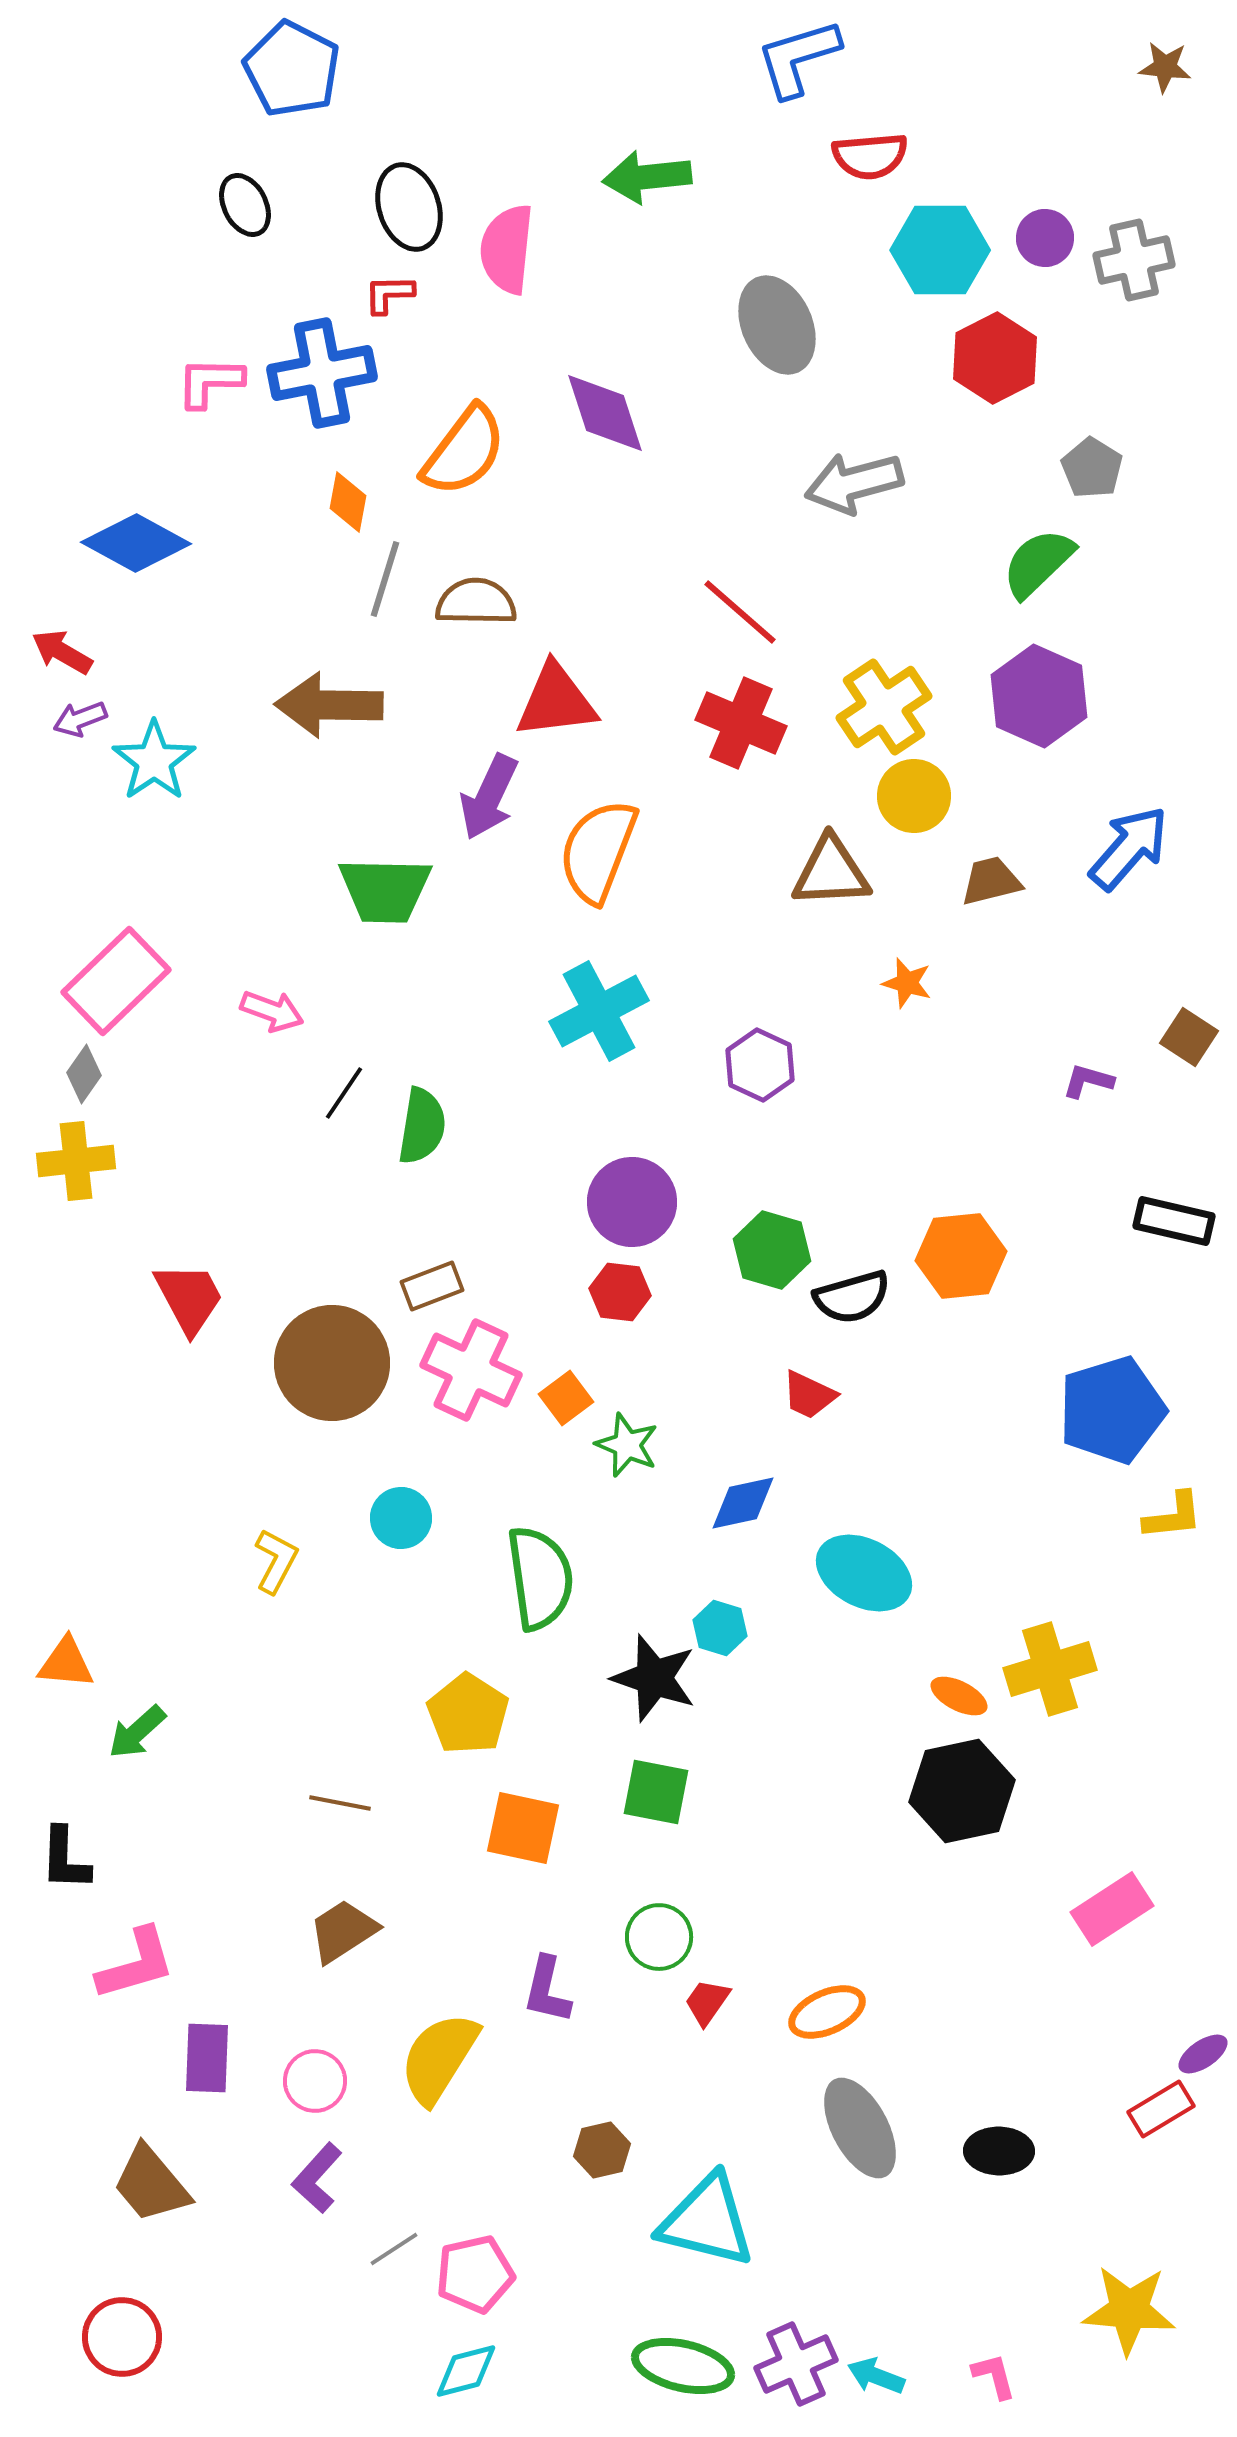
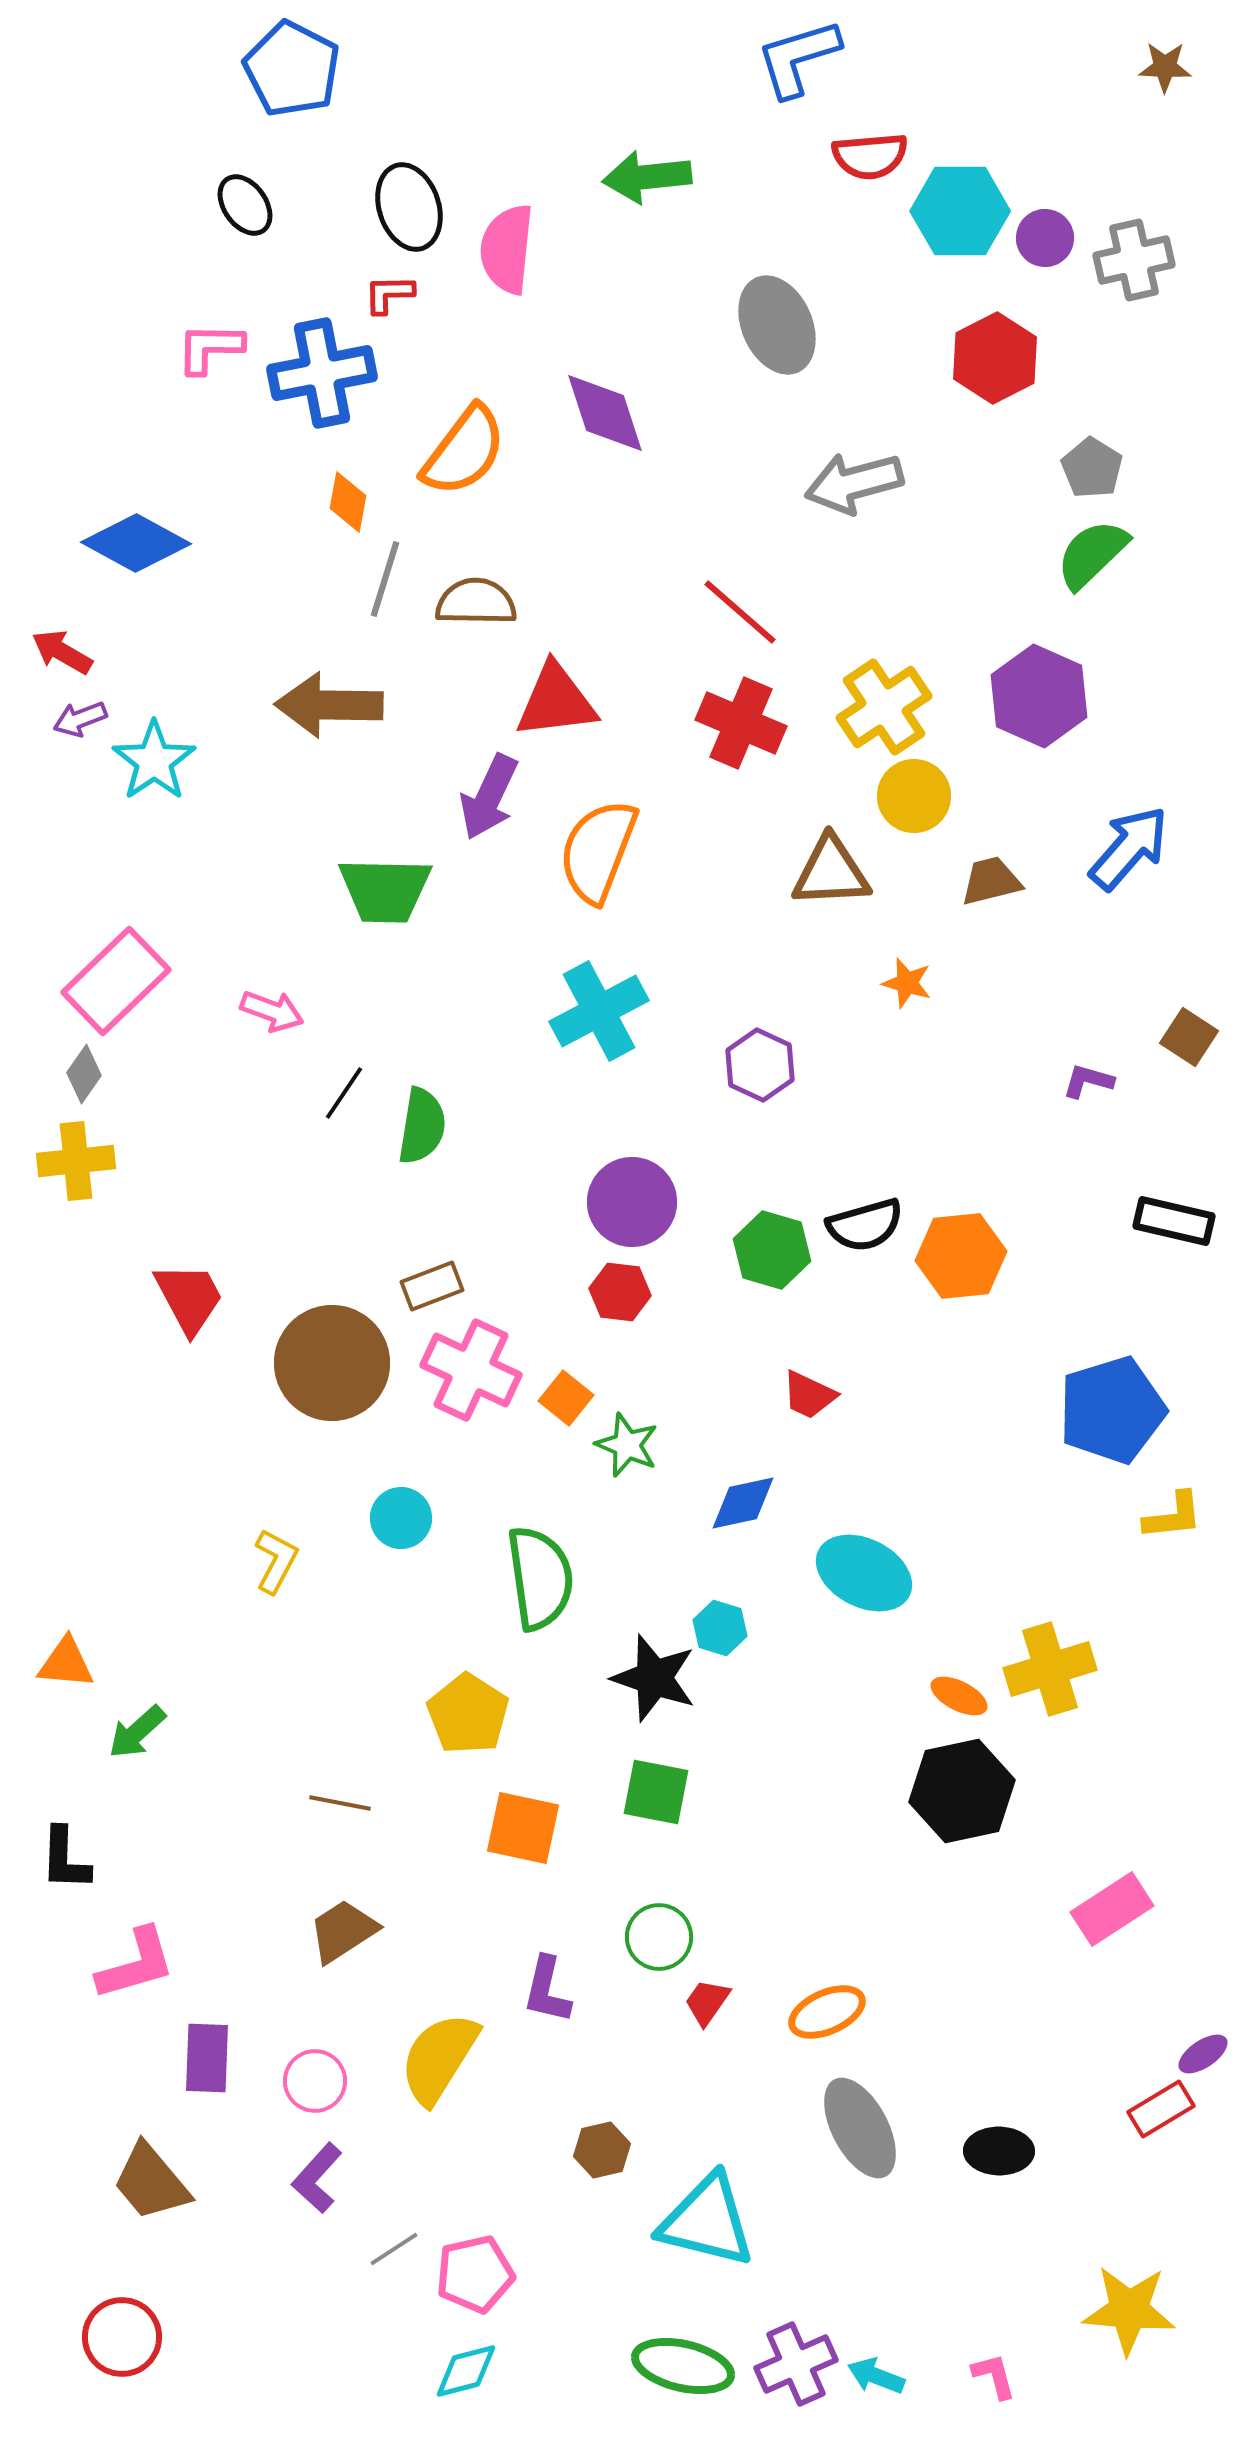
brown star at (1165, 67): rotated 4 degrees counterclockwise
black ellipse at (245, 205): rotated 8 degrees counterclockwise
cyan hexagon at (940, 250): moved 20 px right, 39 px up
pink L-shape at (210, 382): moved 34 px up
green semicircle at (1038, 563): moved 54 px right, 9 px up
black semicircle at (852, 1297): moved 13 px right, 72 px up
orange square at (566, 1398): rotated 14 degrees counterclockwise
brown trapezoid at (151, 2184): moved 2 px up
